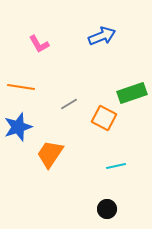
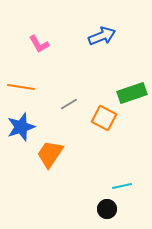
blue star: moved 3 px right
cyan line: moved 6 px right, 20 px down
